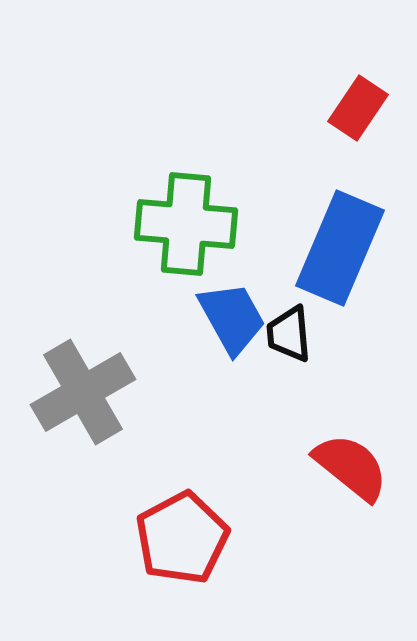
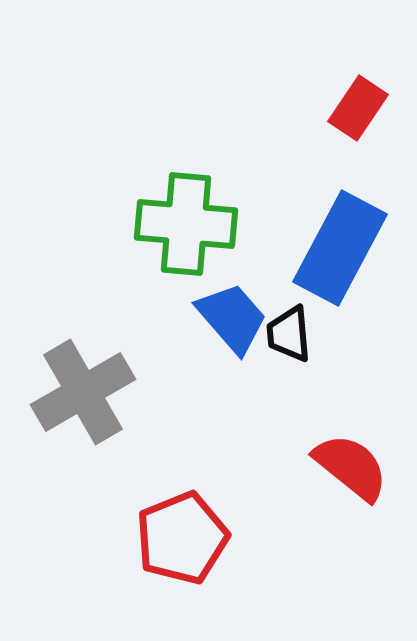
blue rectangle: rotated 5 degrees clockwise
blue trapezoid: rotated 12 degrees counterclockwise
red pentagon: rotated 6 degrees clockwise
